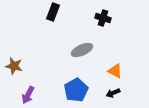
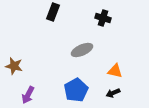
orange triangle: rotated 14 degrees counterclockwise
